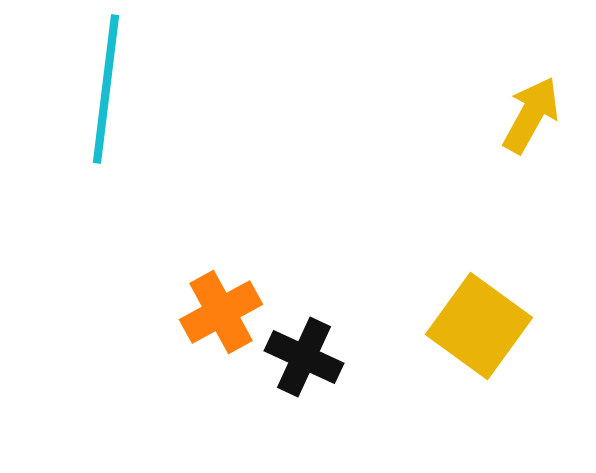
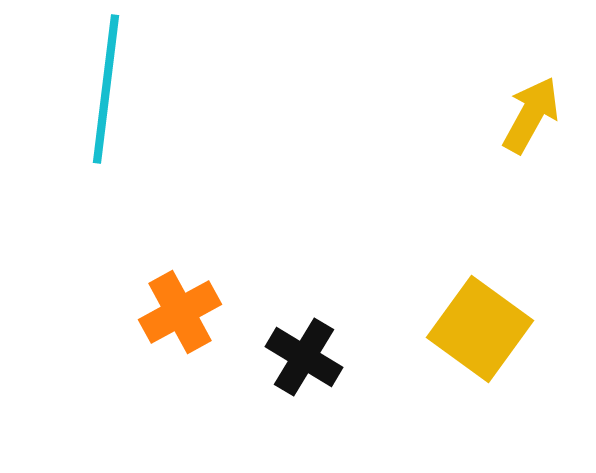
orange cross: moved 41 px left
yellow square: moved 1 px right, 3 px down
black cross: rotated 6 degrees clockwise
